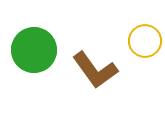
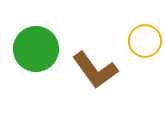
green circle: moved 2 px right, 1 px up
